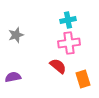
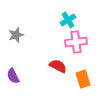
cyan cross: rotated 21 degrees counterclockwise
pink cross: moved 7 px right, 1 px up
red semicircle: rotated 12 degrees counterclockwise
purple semicircle: moved 1 px up; rotated 105 degrees counterclockwise
